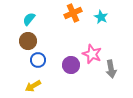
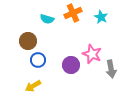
cyan semicircle: moved 18 px right; rotated 112 degrees counterclockwise
